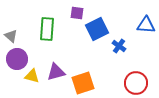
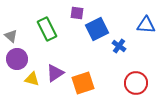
green rectangle: rotated 30 degrees counterclockwise
purple triangle: moved 1 px left, 1 px down; rotated 18 degrees counterclockwise
yellow triangle: moved 3 px down
